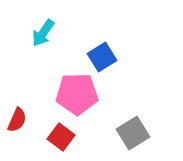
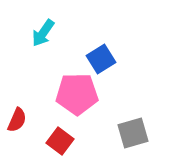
blue square: moved 1 px left, 2 px down
gray square: rotated 16 degrees clockwise
red square: moved 1 px left, 4 px down
